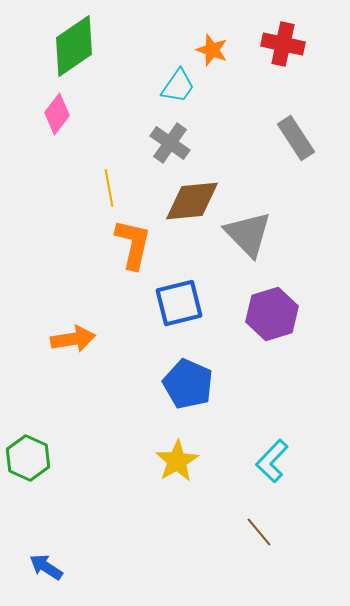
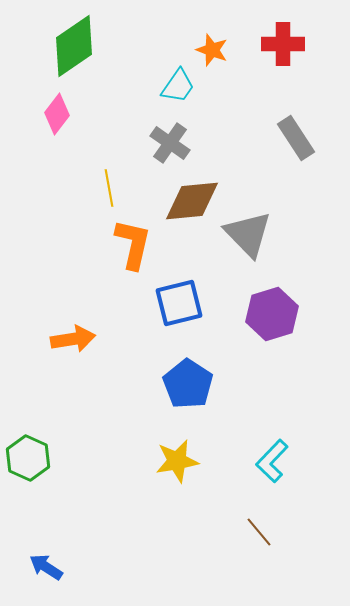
red cross: rotated 12 degrees counterclockwise
blue pentagon: rotated 9 degrees clockwise
yellow star: rotated 21 degrees clockwise
